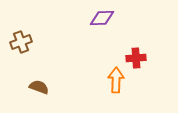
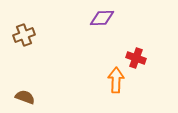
brown cross: moved 3 px right, 7 px up
red cross: rotated 24 degrees clockwise
brown semicircle: moved 14 px left, 10 px down
